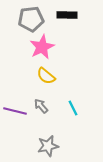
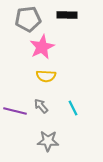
gray pentagon: moved 3 px left
yellow semicircle: rotated 36 degrees counterclockwise
gray star: moved 5 px up; rotated 15 degrees clockwise
